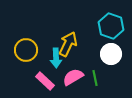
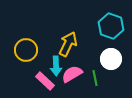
white circle: moved 5 px down
cyan arrow: moved 8 px down
pink semicircle: moved 1 px left, 3 px up
